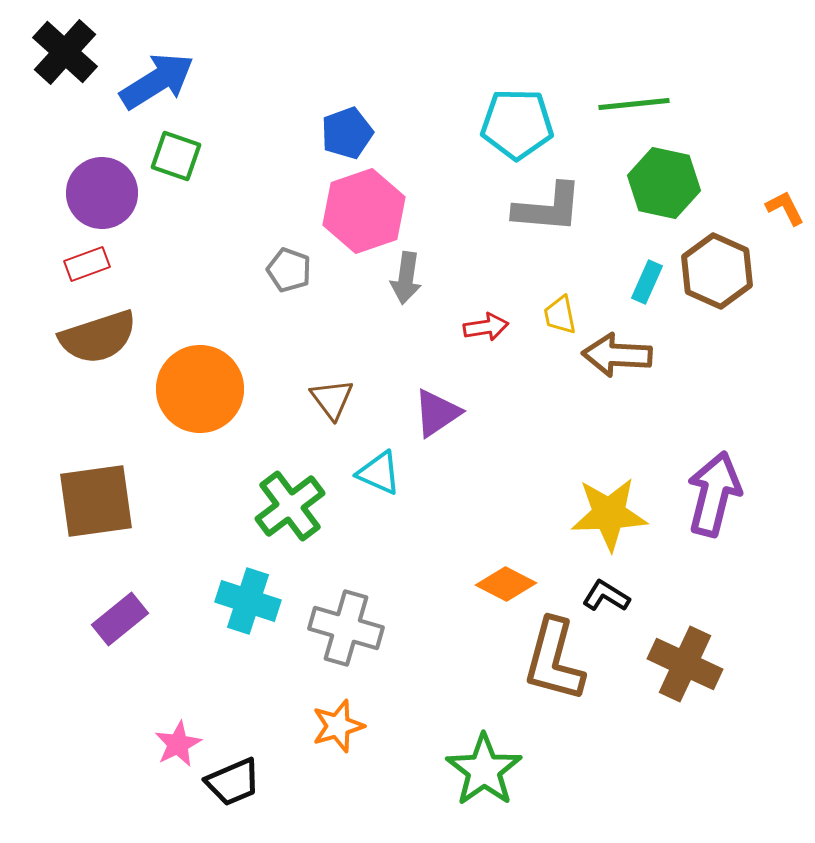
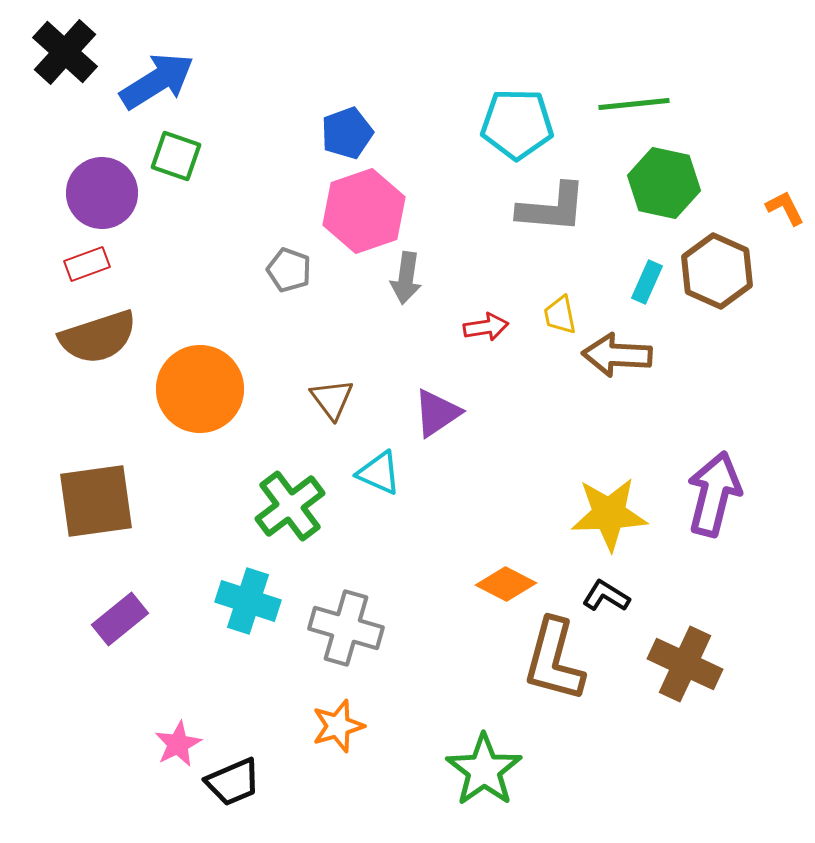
gray L-shape: moved 4 px right
